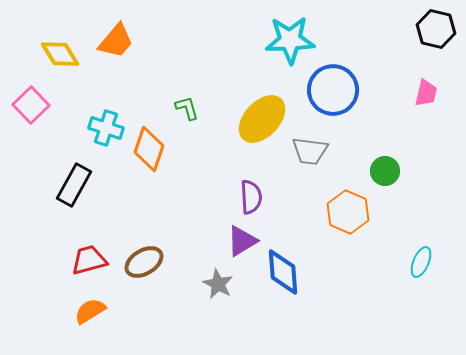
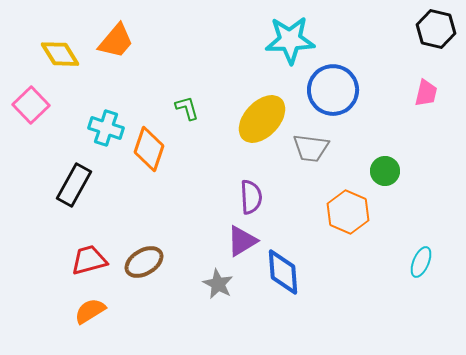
gray trapezoid: moved 1 px right, 3 px up
